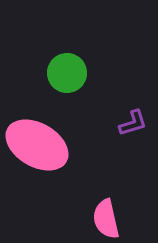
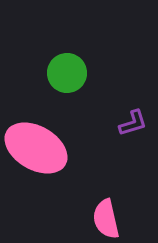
pink ellipse: moved 1 px left, 3 px down
